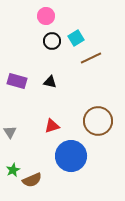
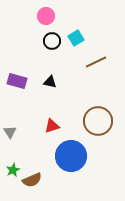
brown line: moved 5 px right, 4 px down
